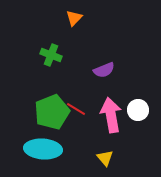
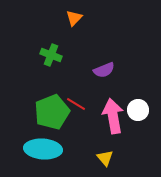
red line: moved 5 px up
pink arrow: moved 2 px right, 1 px down
